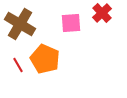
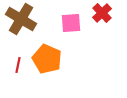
brown cross: moved 1 px right, 5 px up
orange pentagon: moved 2 px right
red line: rotated 42 degrees clockwise
